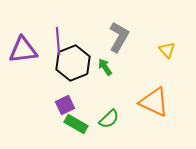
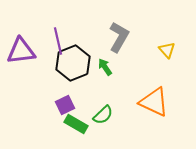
purple line: rotated 8 degrees counterclockwise
purple triangle: moved 2 px left, 1 px down
green semicircle: moved 6 px left, 4 px up
